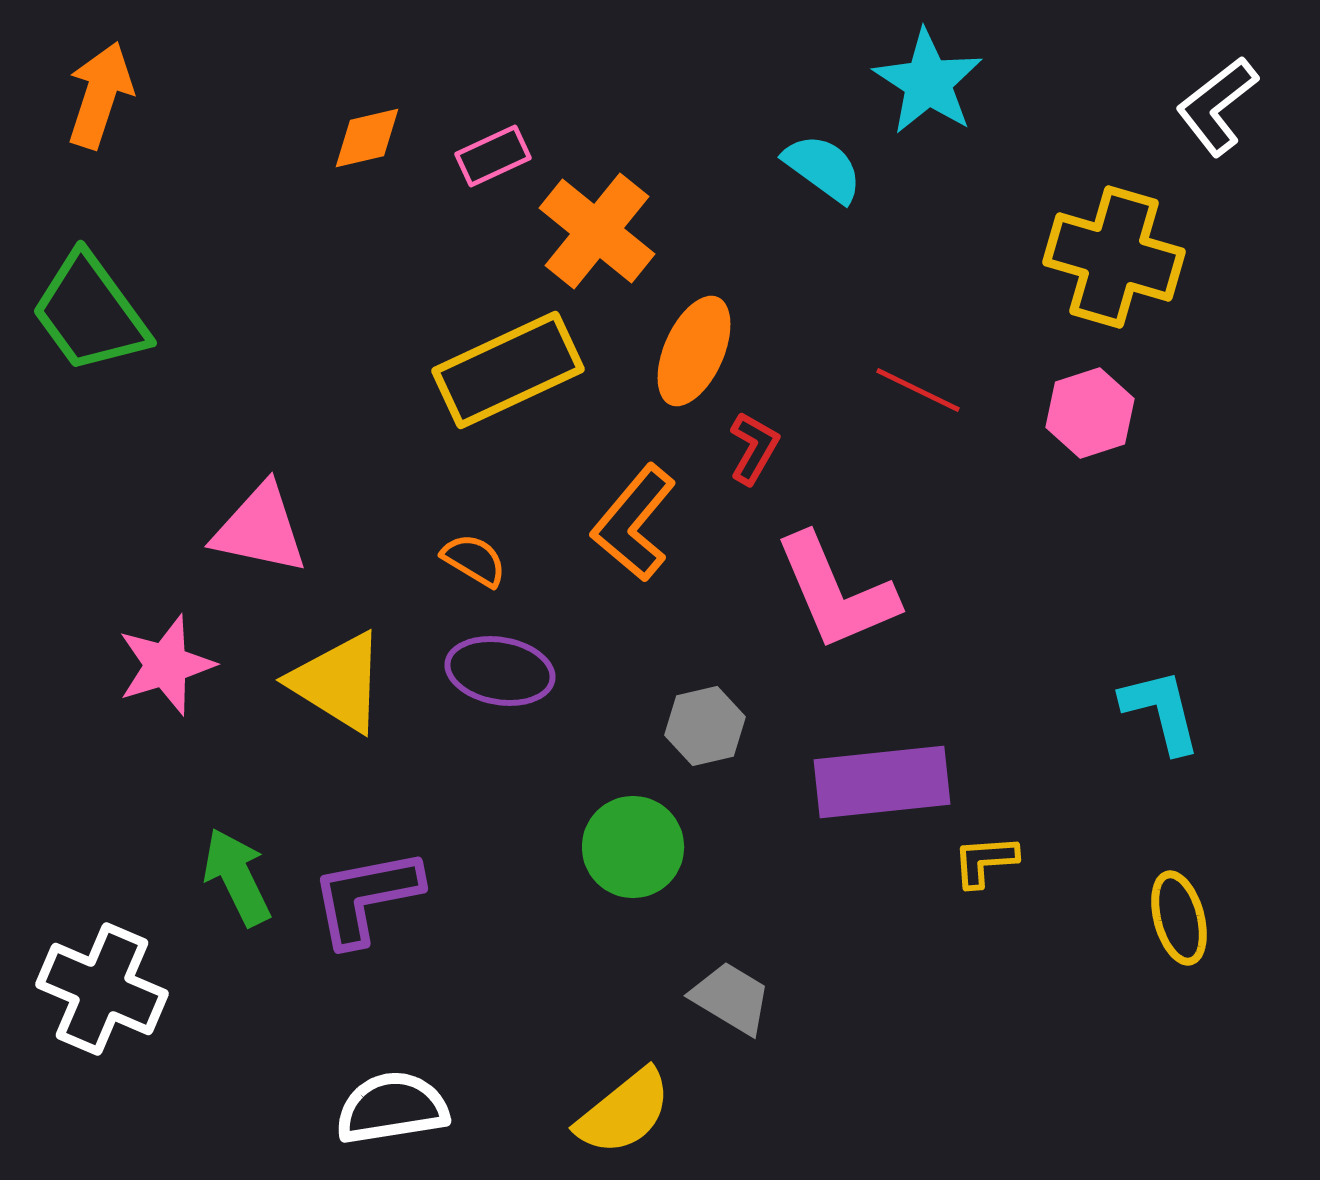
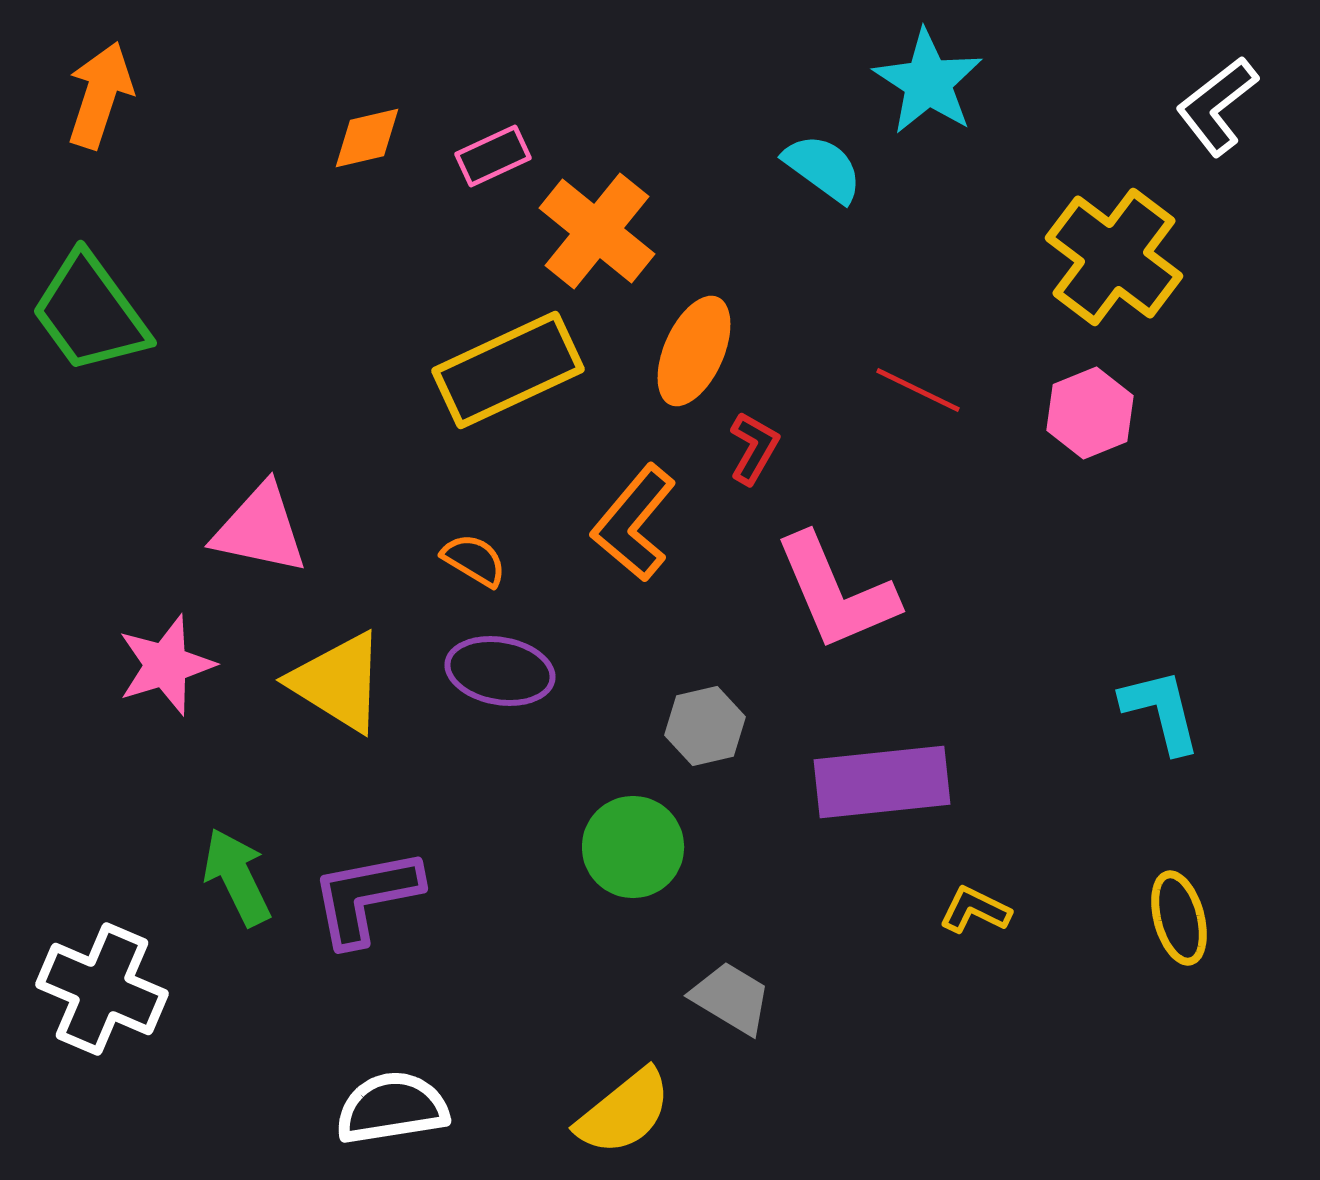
yellow cross: rotated 21 degrees clockwise
pink hexagon: rotated 4 degrees counterclockwise
yellow L-shape: moved 10 px left, 49 px down; rotated 30 degrees clockwise
